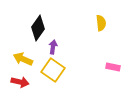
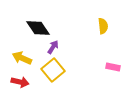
yellow semicircle: moved 2 px right, 3 px down
black diamond: rotated 70 degrees counterclockwise
purple arrow: rotated 24 degrees clockwise
yellow arrow: moved 1 px left, 1 px up
yellow square: rotated 15 degrees clockwise
